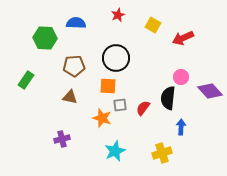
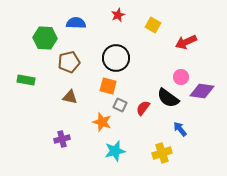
red arrow: moved 3 px right, 4 px down
brown pentagon: moved 5 px left, 4 px up; rotated 10 degrees counterclockwise
green rectangle: rotated 66 degrees clockwise
orange square: rotated 12 degrees clockwise
purple diamond: moved 8 px left; rotated 40 degrees counterclockwise
black semicircle: rotated 60 degrees counterclockwise
gray square: rotated 32 degrees clockwise
orange star: moved 4 px down
blue arrow: moved 1 px left, 2 px down; rotated 42 degrees counterclockwise
cyan star: rotated 10 degrees clockwise
